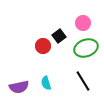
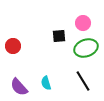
black square: rotated 32 degrees clockwise
red circle: moved 30 px left
purple semicircle: rotated 60 degrees clockwise
